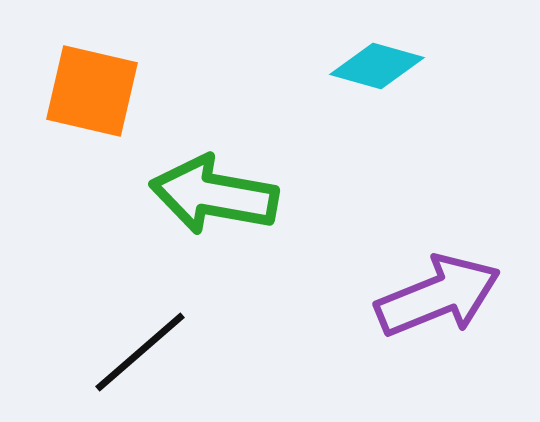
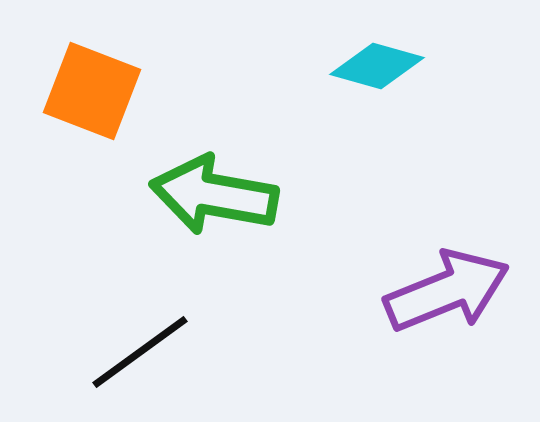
orange square: rotated 8 degrees clockwise
purple arrow: moved 9 px right, 5 px up
black line: rotated 5 degrees clockwise
